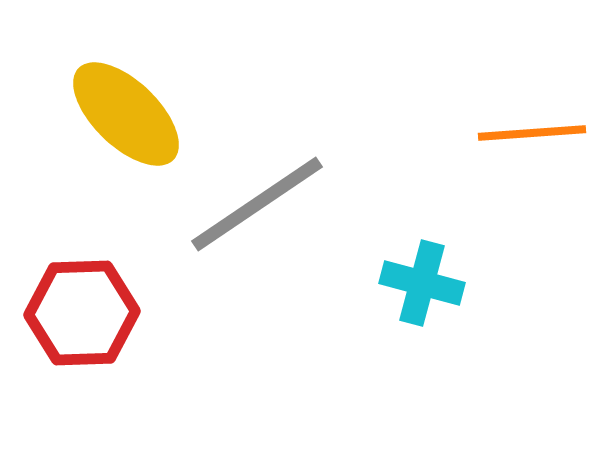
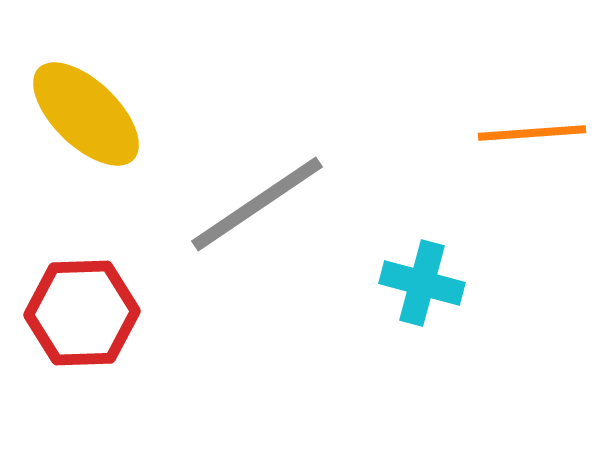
yellow ellipse: moved 40 px left
